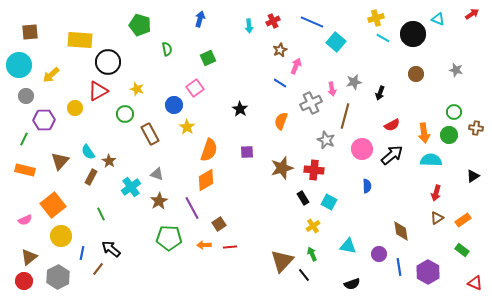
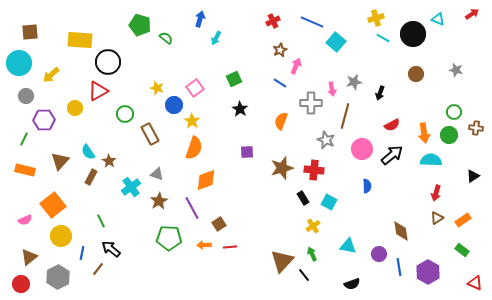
cyan arrow at (249, 26): moved 33 px left, 12 px down; rotated 32 degrees clockwise
green semicircle at (167, 49): moved 1 px left, 11 px up; rotated 40 degrees counterclockwise
green square at (208, 58): moved 26 px right, 21 px down
cyan circle at (19, 65): moved 2 px up
yellow star at (137, 89): moved 20 px right, 1 px up
gray cross at (311, 103): rotated 25 degrees clockwise
yellow star at (187, 127): moved 5 px right, 6 px up
orange semicircle at (209, 150): moved 15 px left, 2 px up
orange diamond at (206, 180): rotated 10 degrees clockwise
green line at (101, 214): moved 7 px down
red circle at (24, 281): moved 3 px left, 3 px down
